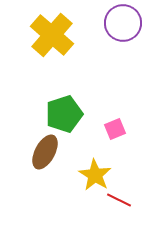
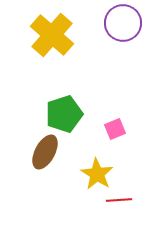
yellow star: moved 2 px right, 1 px up
red line: rotated 30 degrees counterclockwise
